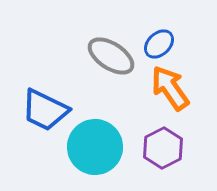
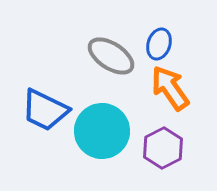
blue ellipse: rotated 28 degrees counterclockwise
cyan circle: moved 7 px right, 16 px up
